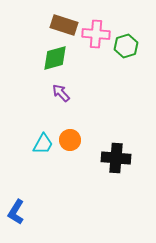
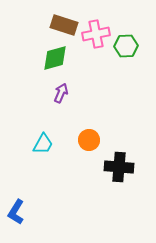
pink cross: rotated 16 degrees counterclockwise
green hexagon: rotated 15 degrees clockwise
purple arrow: rotated 66 degrees clockwise
orange circle: moved 19 px right
black cross: moved 3 px right, 9 px down
